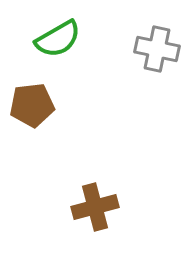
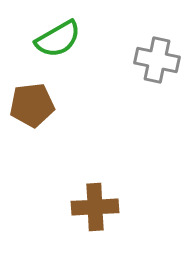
gray cross: moved 11 px down
brown cross: rotated 12 degrees clockwise
